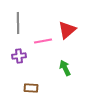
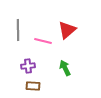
gray line: moved 7 px down
pink line: rotated 24 degrees clockwise
purple cross: moved 9 px right, 10 px down
brown rectangle: moved 2 px right, 2 px up
